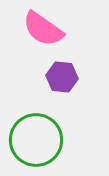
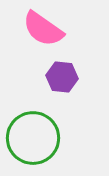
green circle: moved 3 px left, 2 px up
